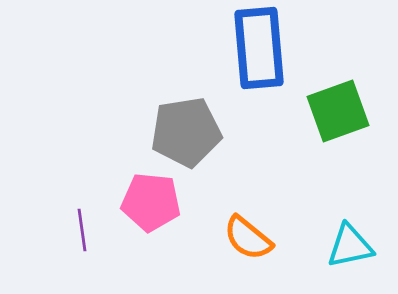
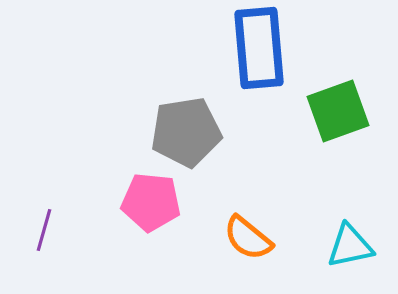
purple line: moved 38 px left; rotated 24 degrees clockwise
